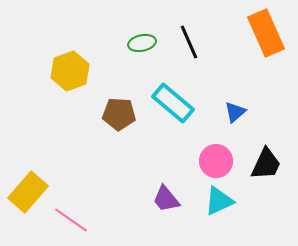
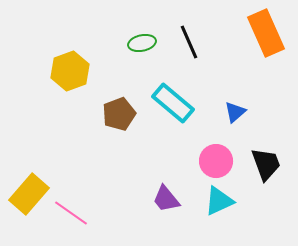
brown pentagon: rotated 24 degrees counterclockwise
black trapezoid: rotated 45 degrees counterclockwise
yellow rectangle: moved 1 px right, 2 px down
pink line: moved 7 px up
